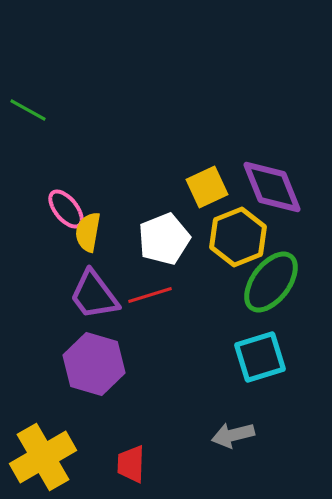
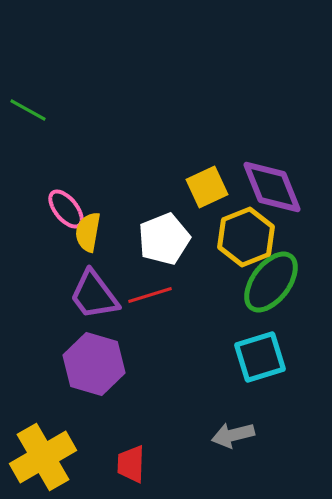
yellow hexagon: moved 8 px right
